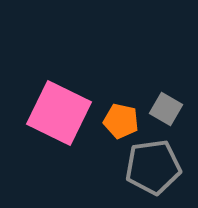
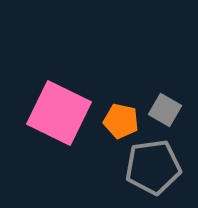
gray square: moved 1 px left, 1 px down
